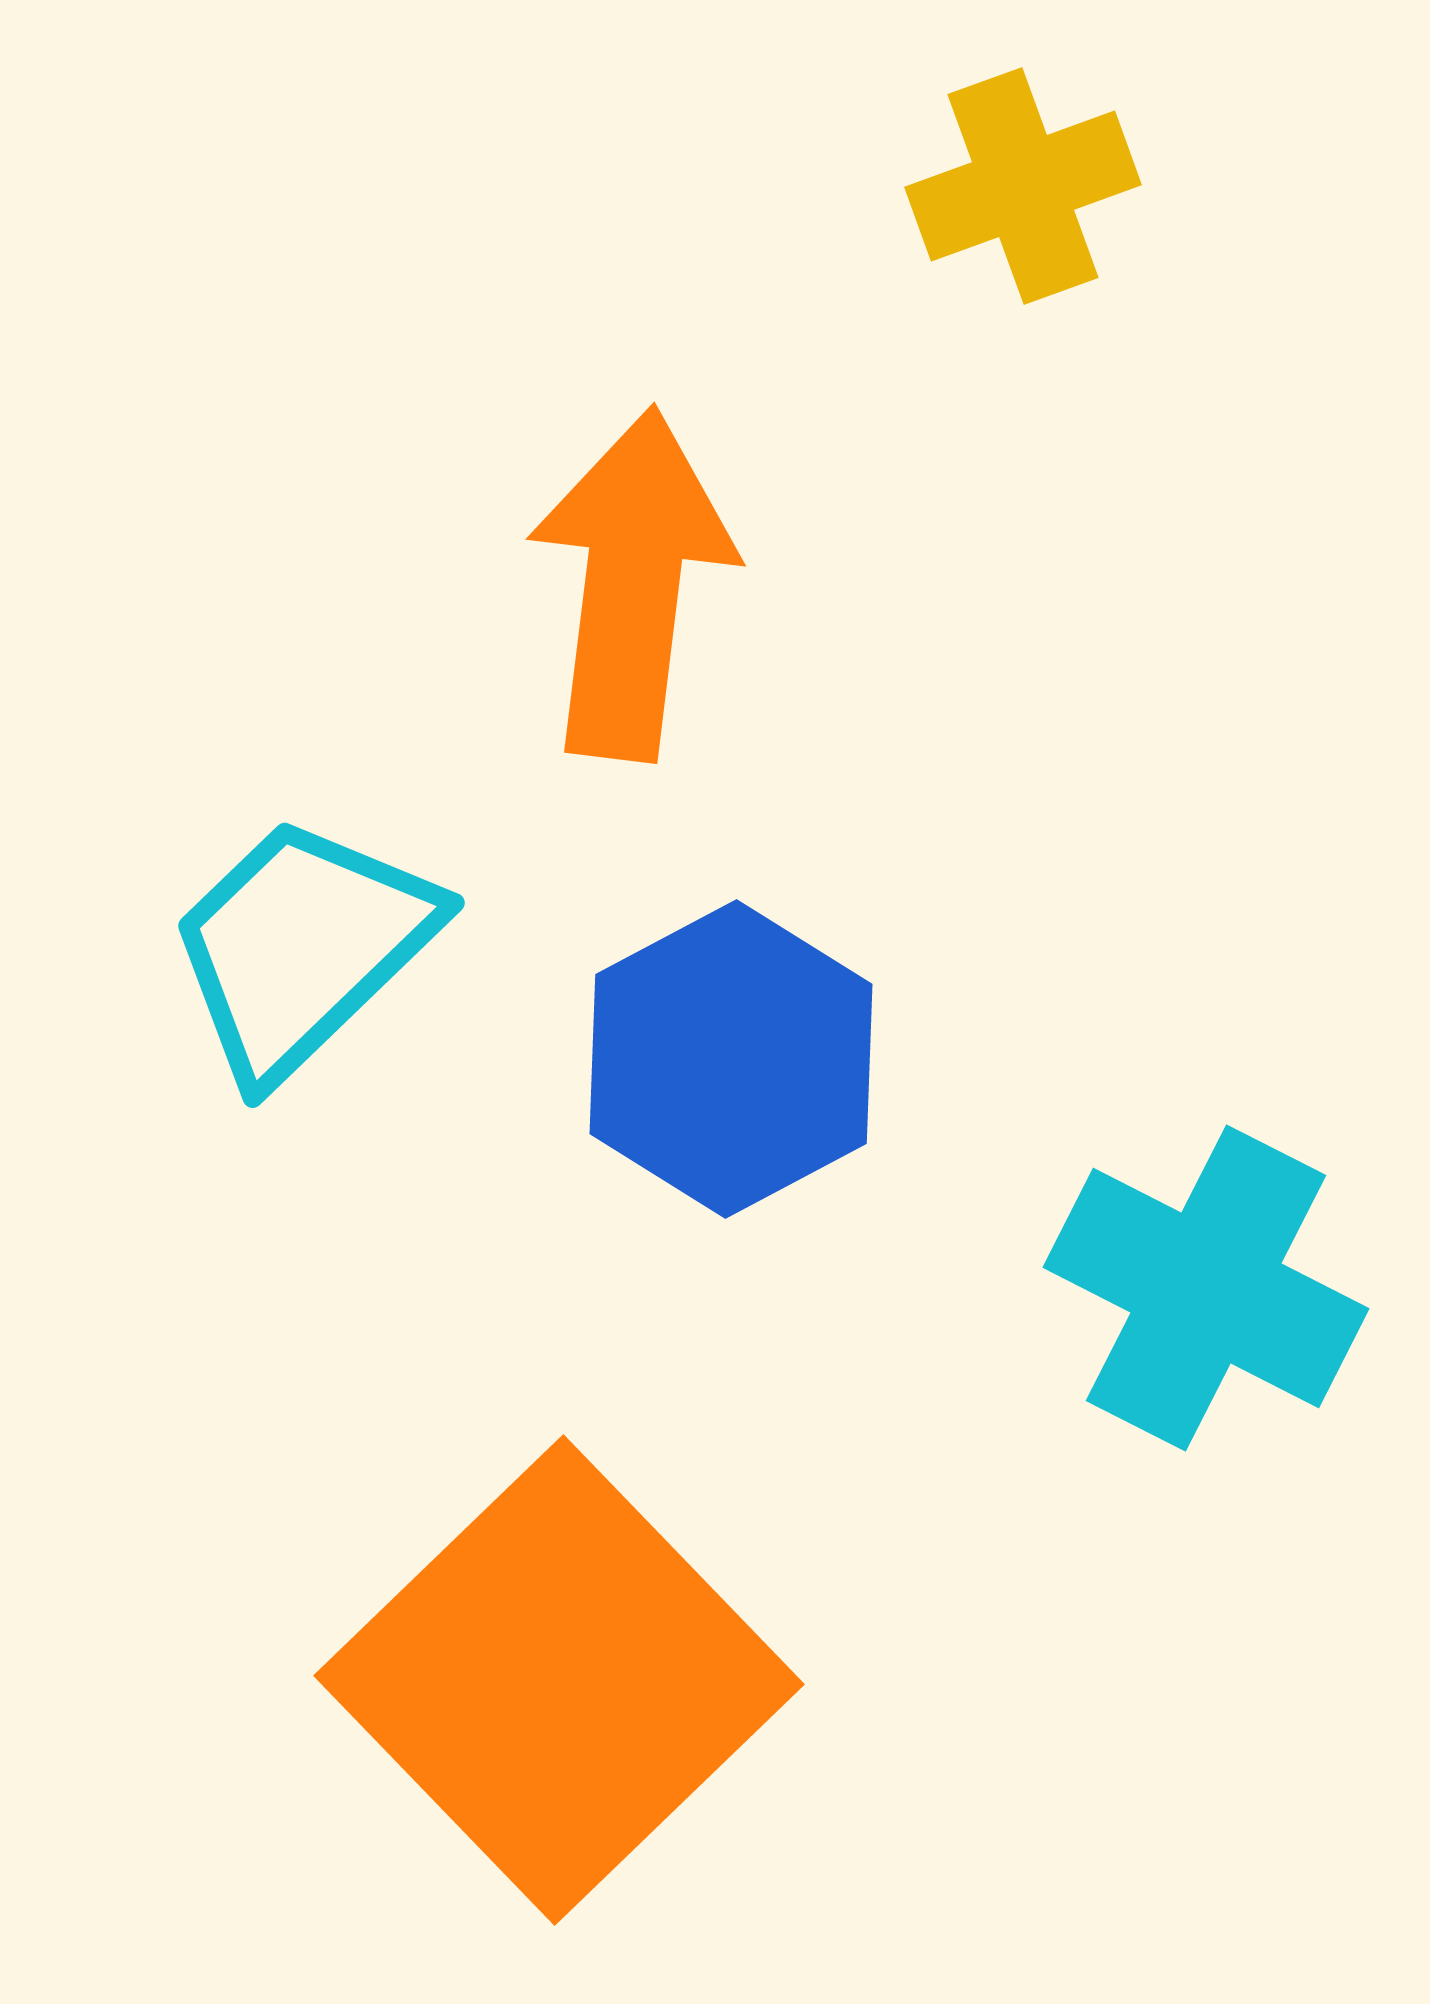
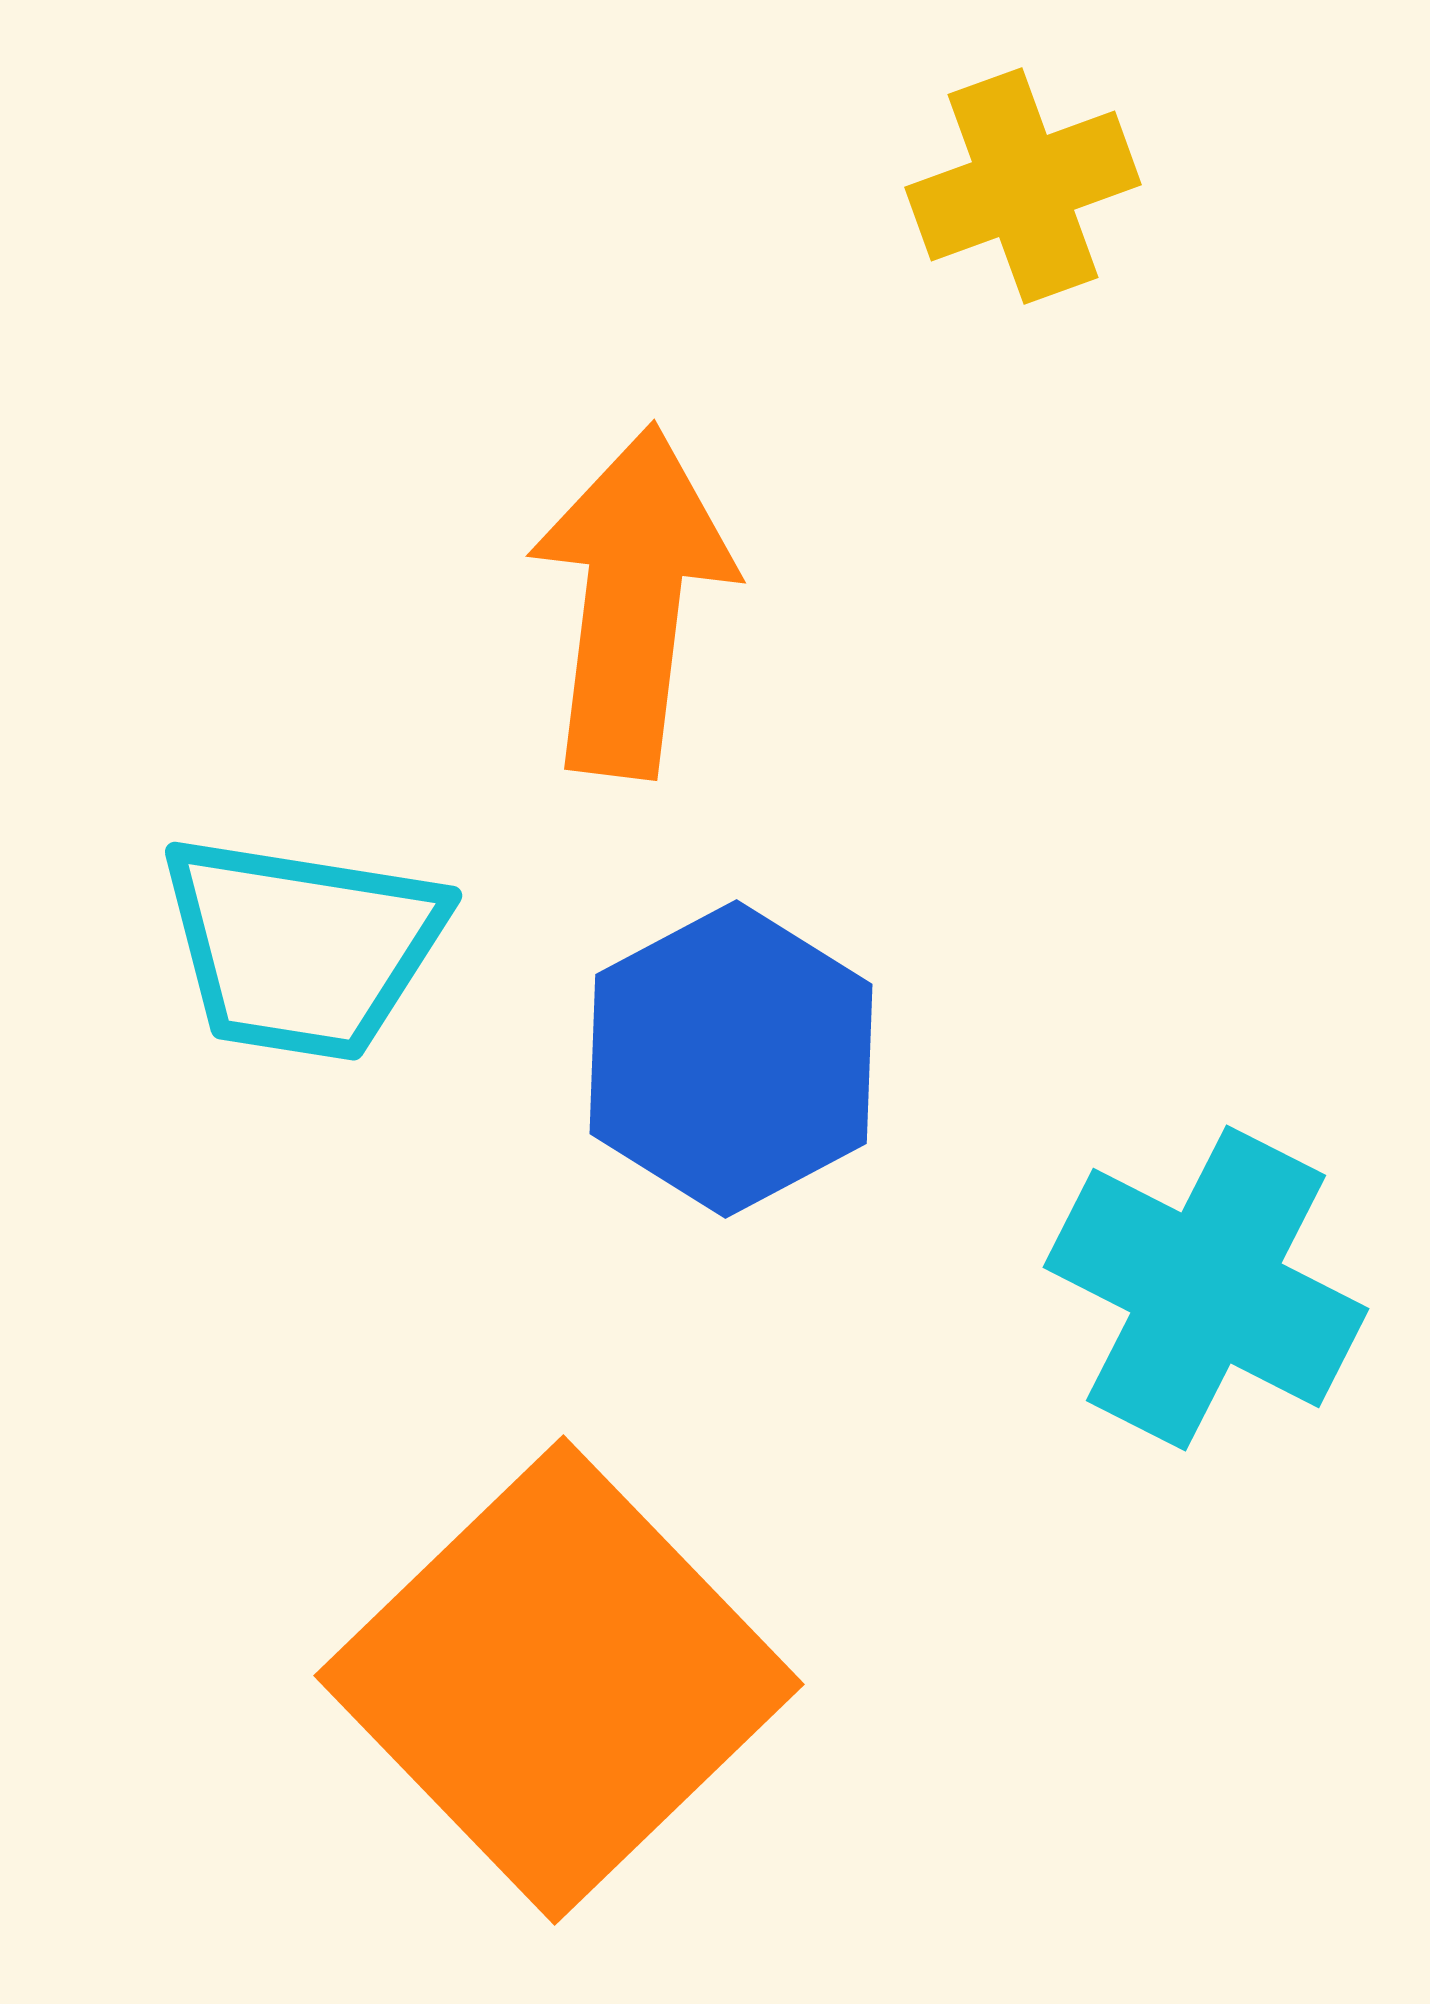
orange arrow: moved 17 px down
cyan trapezoid: rotated 127 degrees counterclockwise
